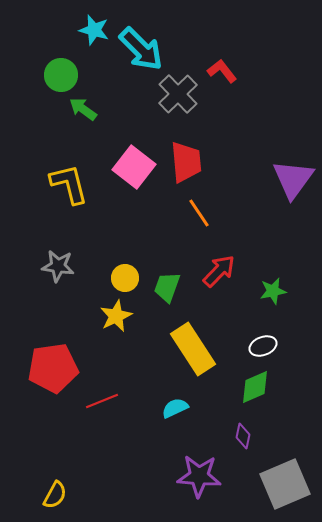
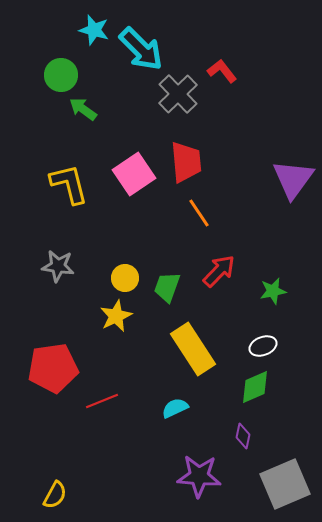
pink square: moved 7 px down; rotated 18 degrees clockwise
